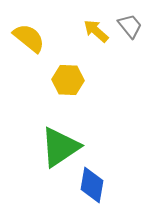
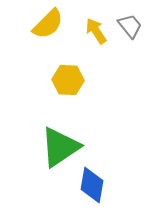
yellow arrow: rotated 16 degrees clockwise
yellow semicircle: moved 19 px right, 14 px up; rotated 96 degrees clockwise
